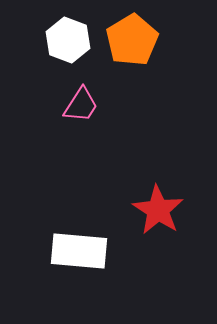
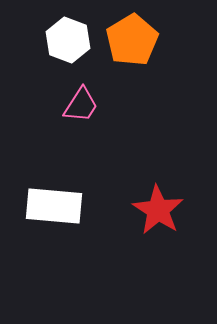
white rectangle: moved 25 px left, 45 px up
